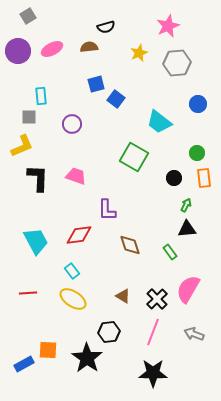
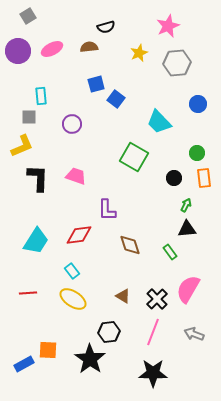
cyan trapezoid at (159, 122): rotated 8 degrees clockwise
cyan trapezoid at (36, 241): rotated 60 degrees clockwise
black star at (87, 358): moved 3 px right, 1 px down
